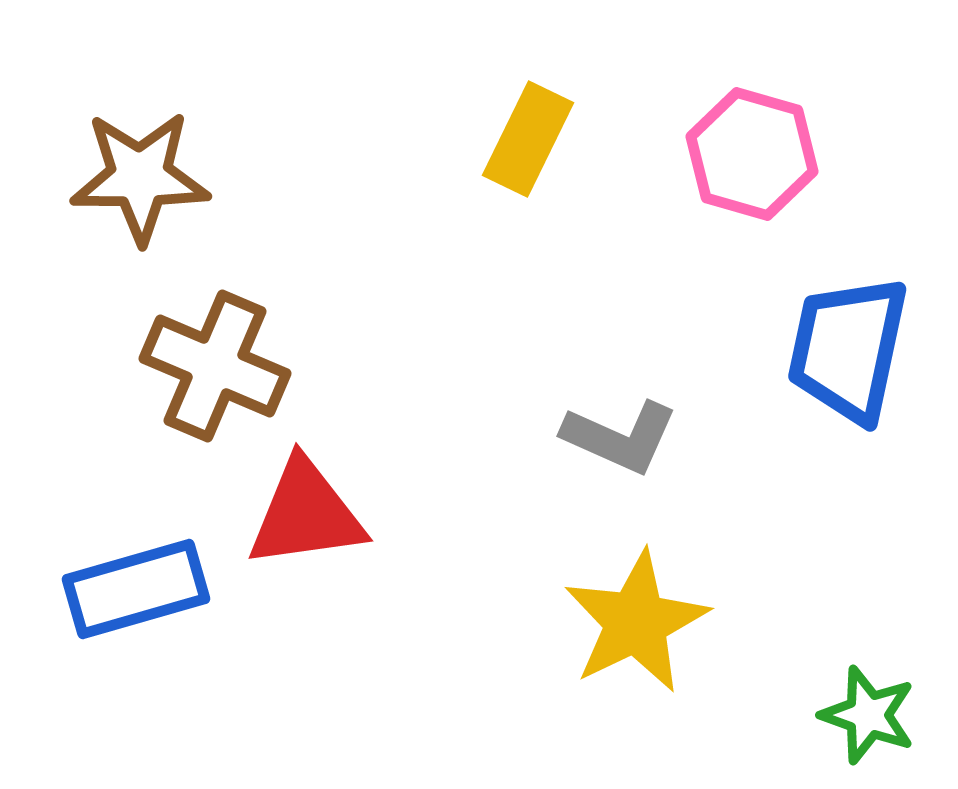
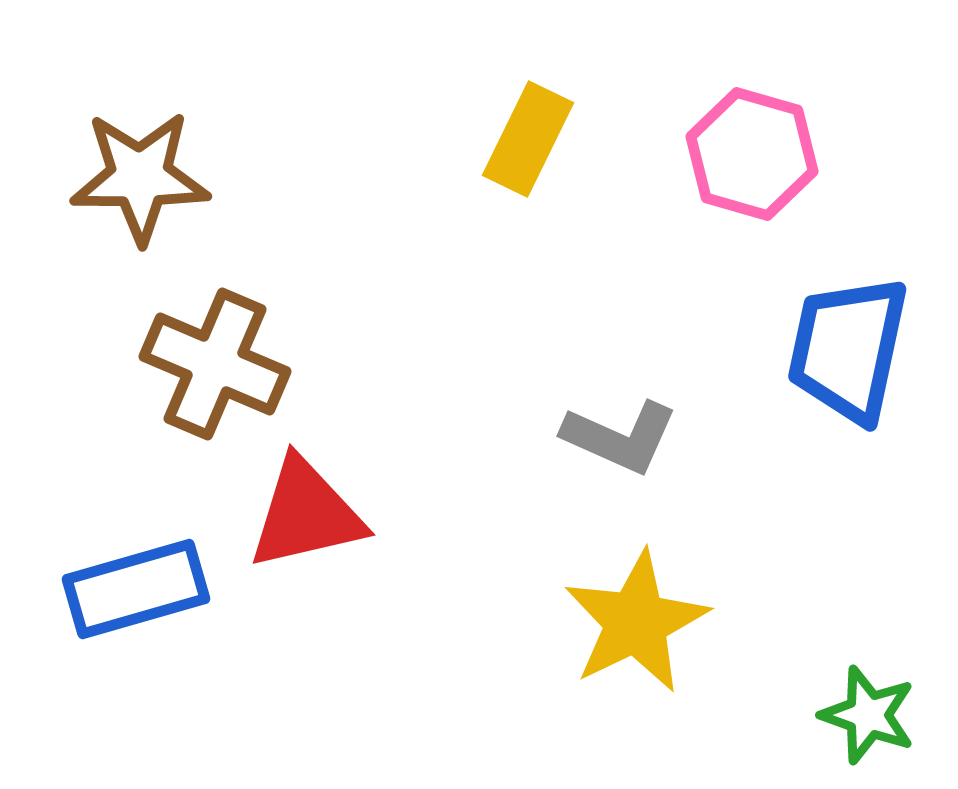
brown cross: moved 2 px up
red triangle: rotated 5 degrees counterclockwise
